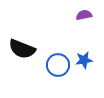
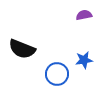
blue circle: moved 1 px left, 9 px down
